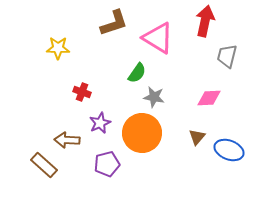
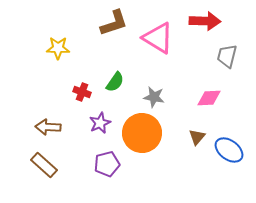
red arrow: rotated 80 degrees clockwise
green semicircle: moved 22 px left, 9 px down
brown arrow: moved 19 px left, 13 px up
blue ellipse: rotated 16 degrees clockwise
